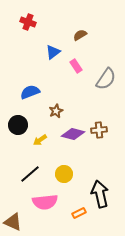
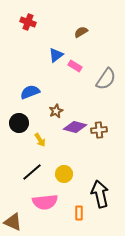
brown semicircle: moved 1 px right, 3 px up
blue triangle: moved 3 px right, 3 px down
pink rectangle: moved 1 px left; rotated 24 degrees counterclockwise
black circle: moved 1 px right, 2 px up
purple diamond: moved 2 px right, 7 px up
yellow arrow: rotated 88 degrees counterclockwise
black line: moved 2 px right, 2 px up
orange rectangle: rotated 64 degrees counterclockwise
